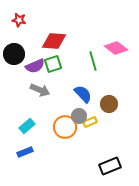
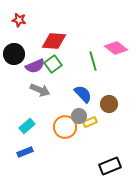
green square: rotated 18 degrees counterclockwise
